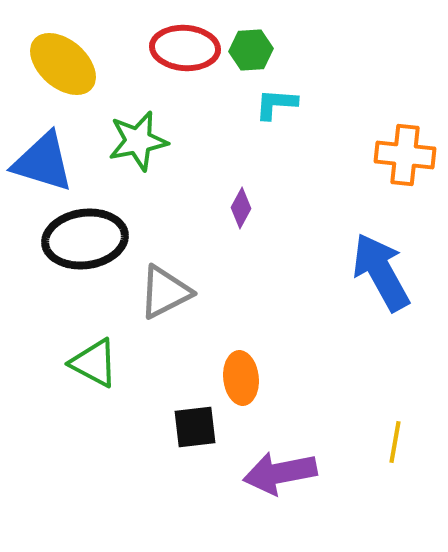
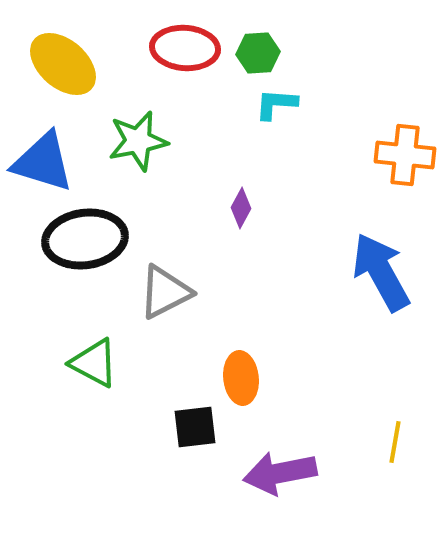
green hexagon: moved 7 px right, 3 px down
